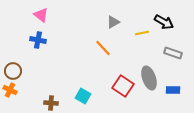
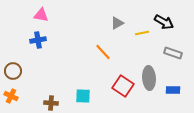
pink triangle: rotated 28 degrees counterclockwise
gray triangle: moved 4 px right, 1 px down
blue cross: rotated 21 degrees counterclockwise
orange line: moved 4 px down
gray ellipse: rotated 15 degrees clockwise
orange cross: moved 1 px right, 6 px down
cyan square: rotated 28 degrees counterclockwise
